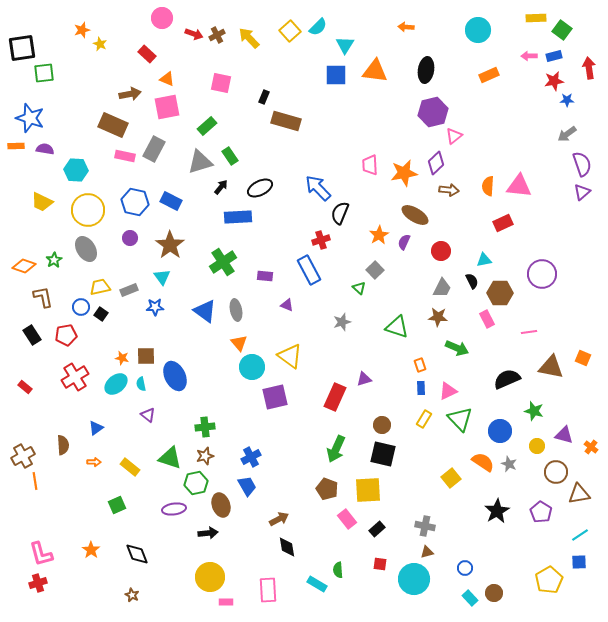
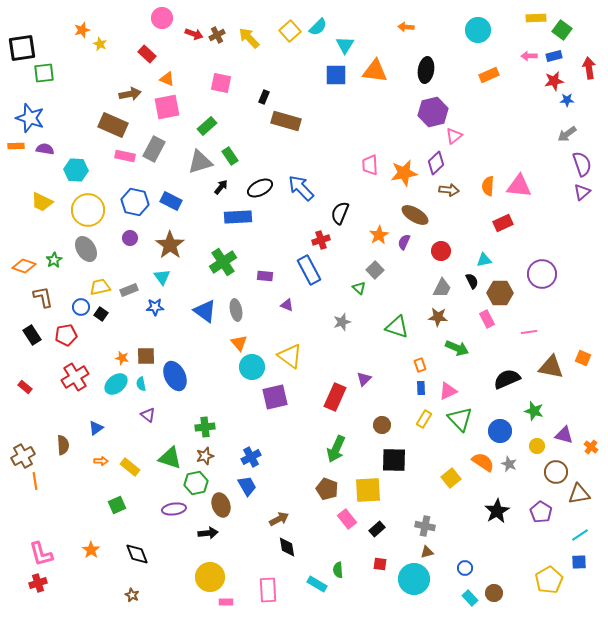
blue arrow at (318, 188): moved 17 px left
purple triangle at (364, 379): rotated 28 degrees counterclockwise
black square at (383, 454): moved 11 px right, 6 px down; rotated 12 degrees counterclockwise
orange arrow at (94, 462): moved 7 px right, 1 px up
